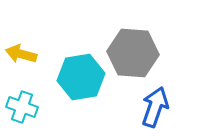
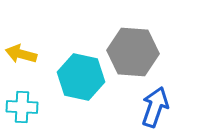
gray hexagon: moved 1 px up
cyan hexagon: rotated 21 degrees clockwise
cyan cross: rotated 16 degrees counterclockwise
